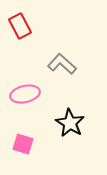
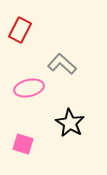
red rectangle: moved 4 px down; rotated 55 degrees clockwise
pink ellipse: moved 4 px right, 6 px up
